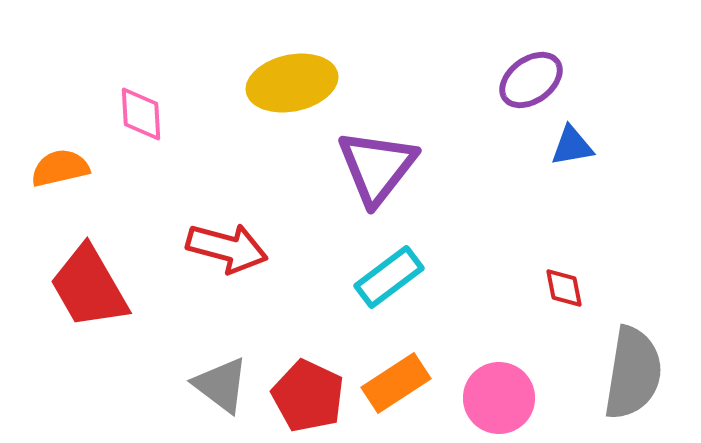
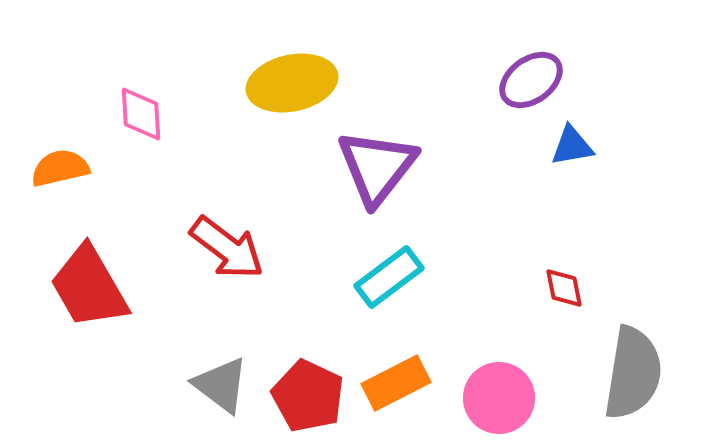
red arrow: rotated 22 degrees clockwise
orange rectangle: rotated 6 degrees clockwise
